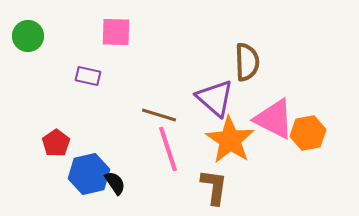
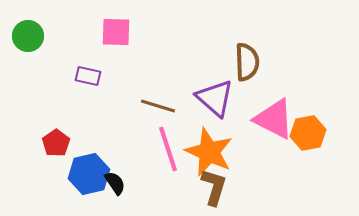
brown line: moved 1 px left, 9 px up
orange star: moved 21 px left, 12 px down; rotated 9 degrees counterclockwise
brown L-shape: rotated 9 degrees clockwise
